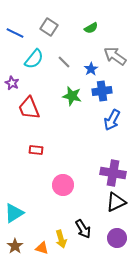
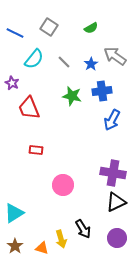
blue star: moved 5 px up
